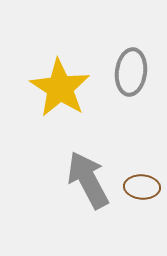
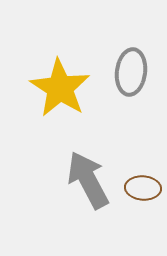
brown ellipse: moved 1 px right, 1 px down
